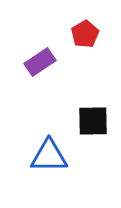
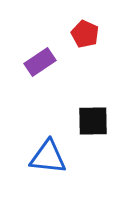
red pentagon: rotated 16 degrees counterclockwise
blue triangle: moved 1 px left, 1 px down; rotated 6 degrees clockwise
